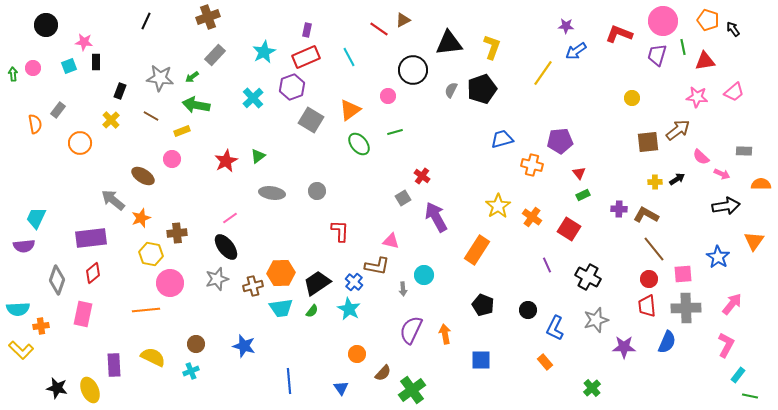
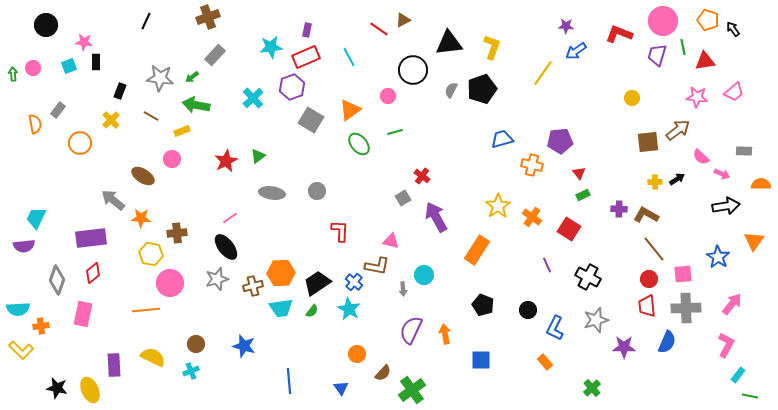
cyan star at (264, 52): moved 7 px right, 5 px up; rotated 20 degrees clockwise
orange star at (141, 218): rotated 24 degrees clockwise
